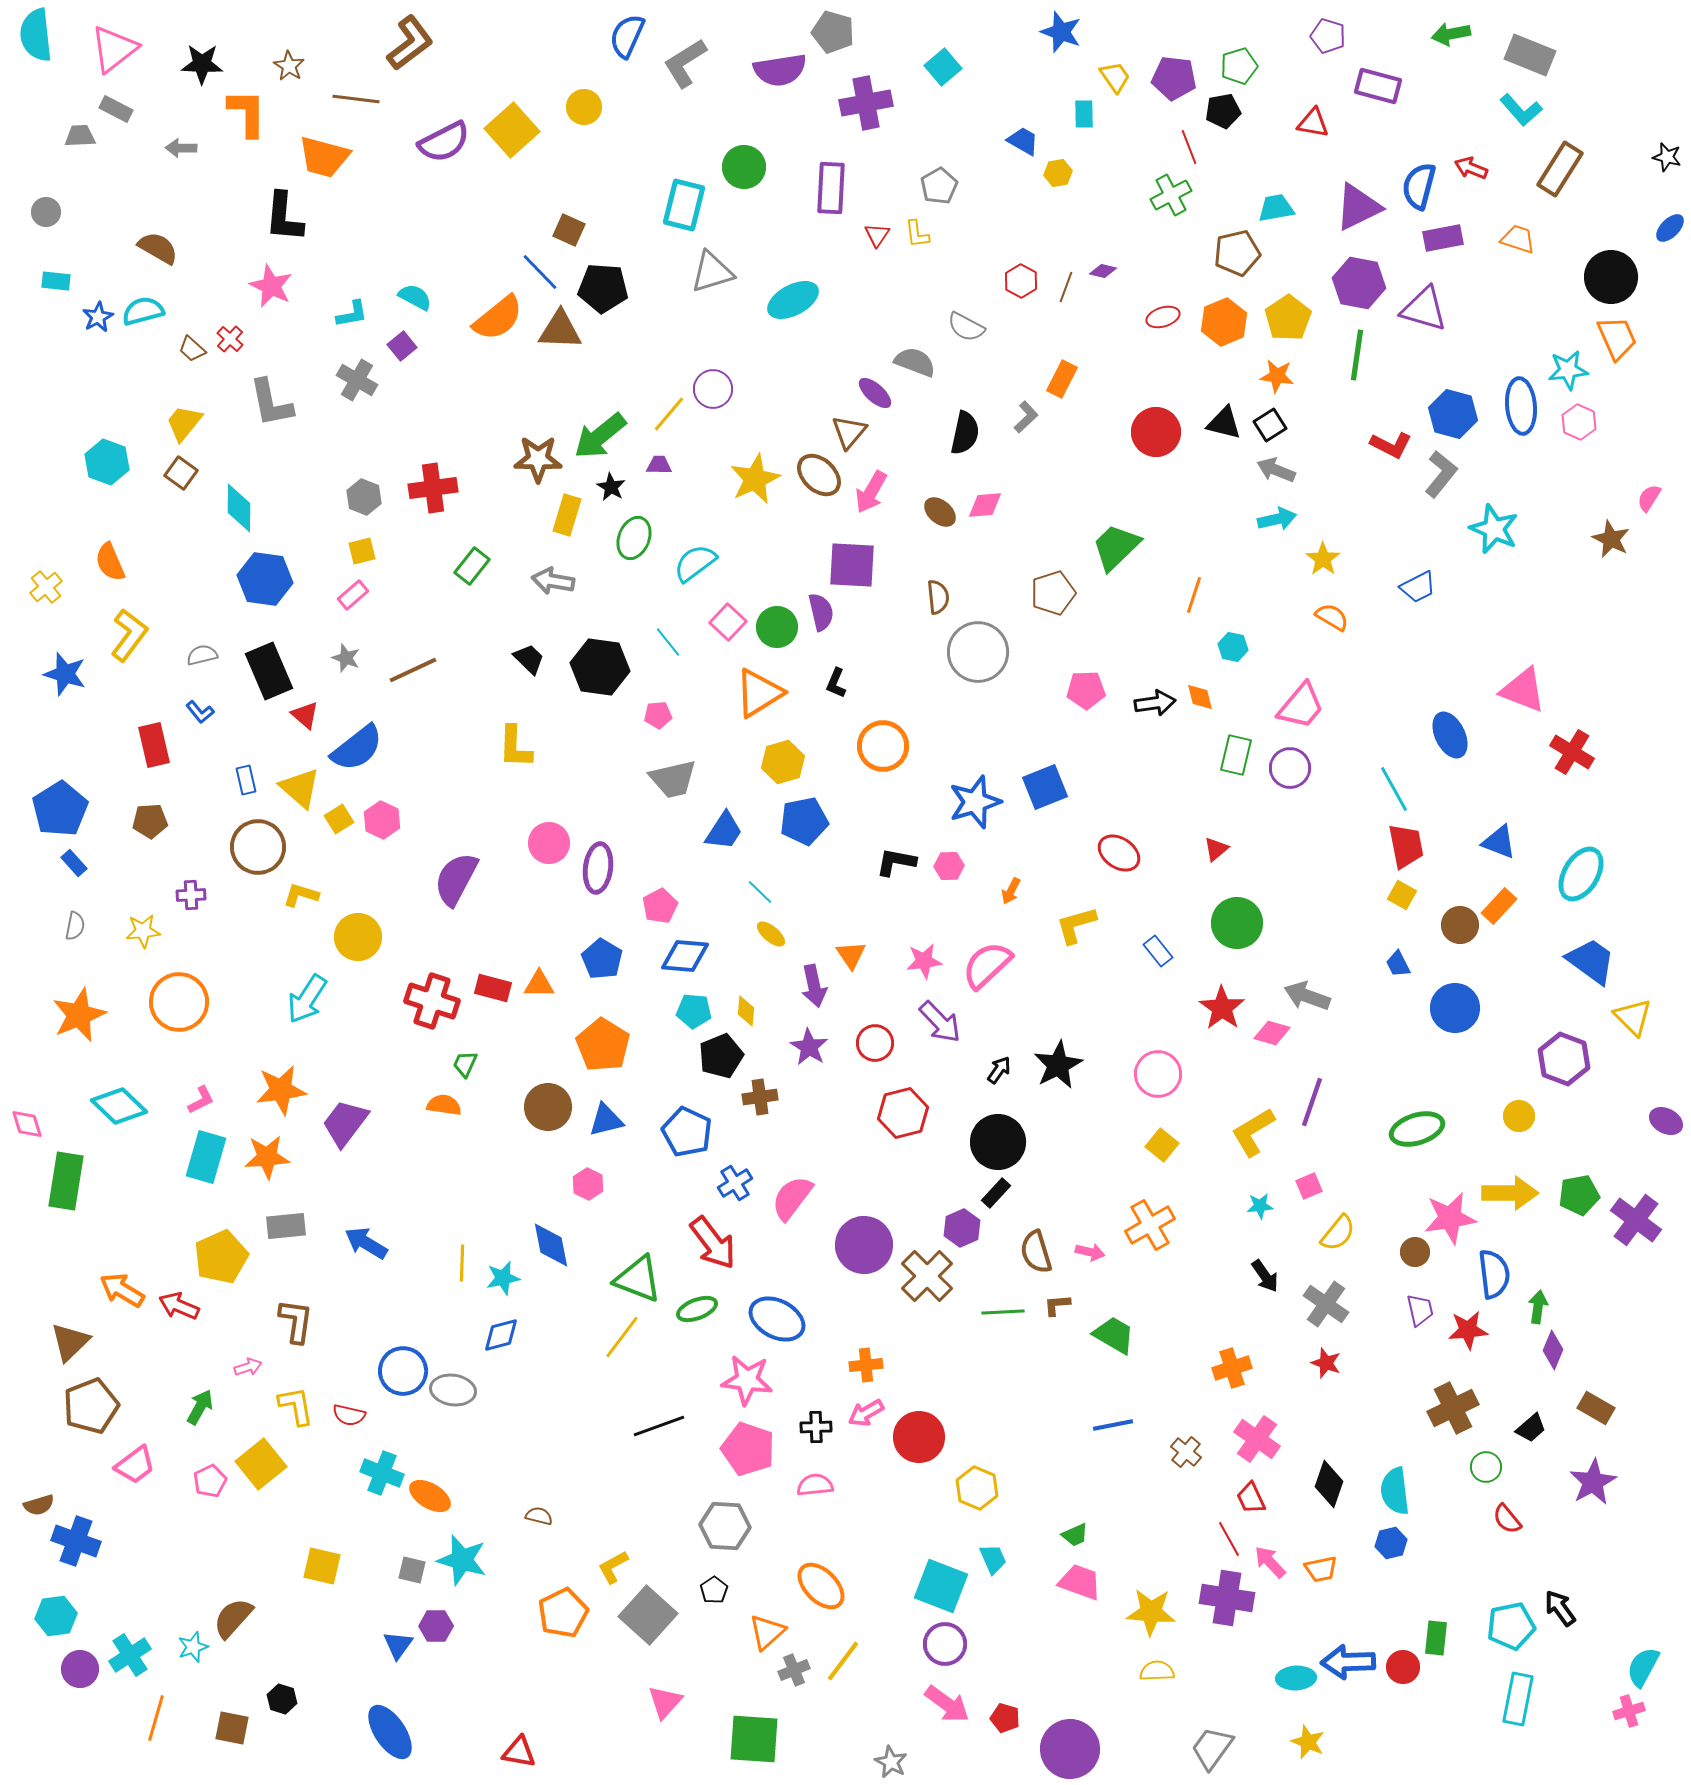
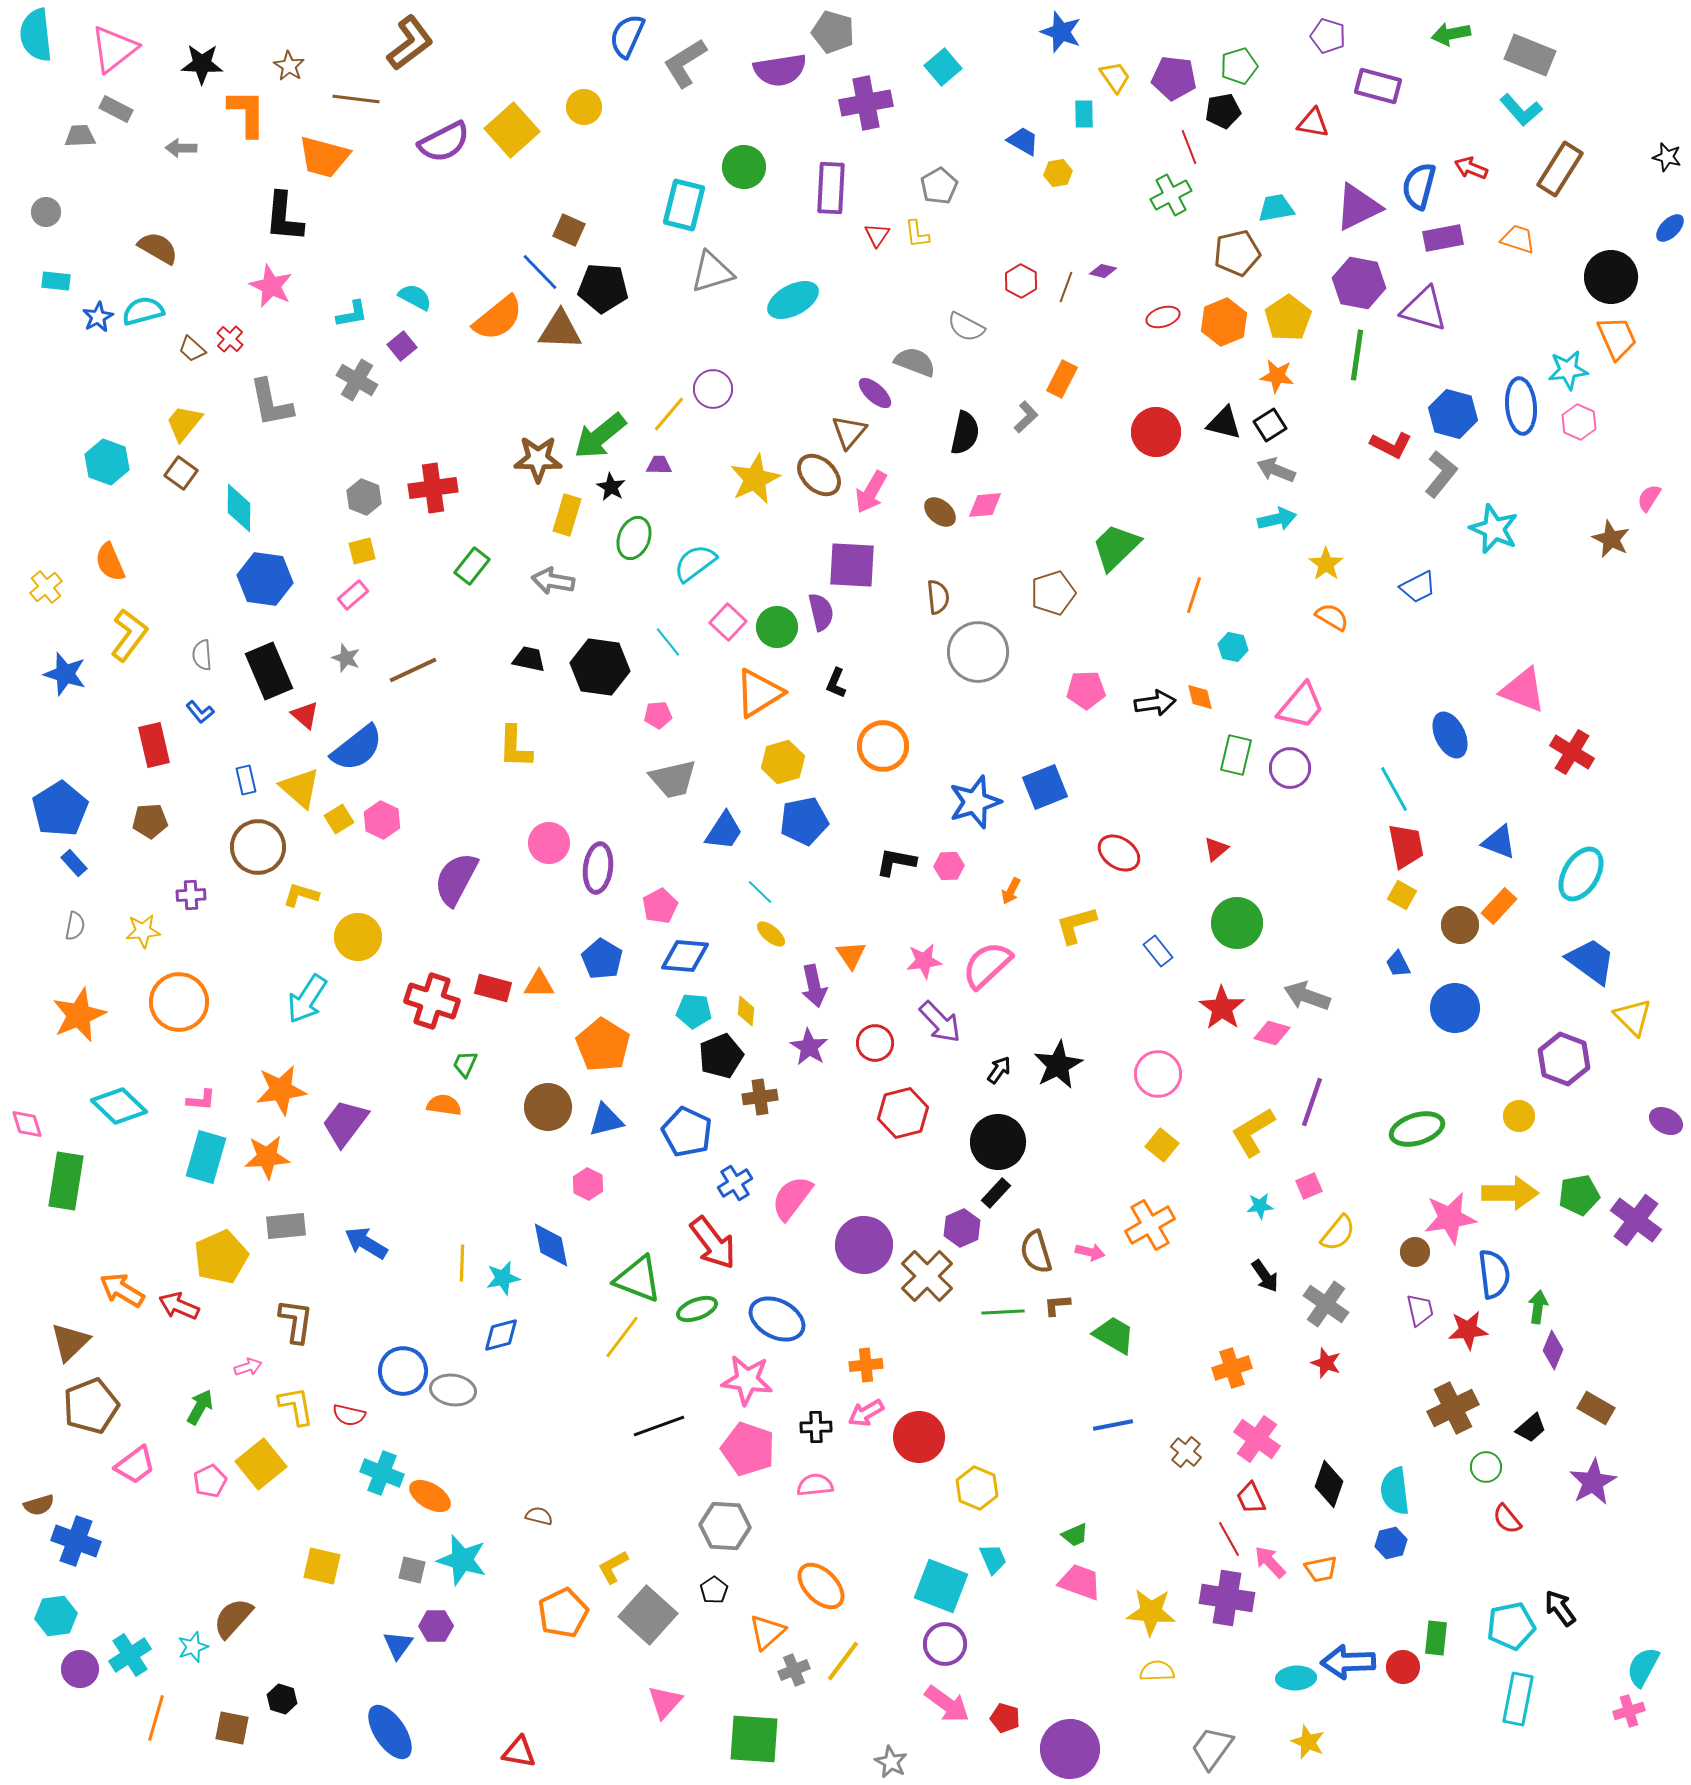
yellow star at (1323, 559): moved 3 px right, 5 px down
gray semicircle at (202, 655): rotated 80 degrees counterclockwise
black trapezoid at (529, 659): rotated 32 degrees counterclockwise
pink L-shape at (201, 1100): rotated 32 degrees clockwise
